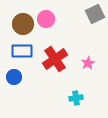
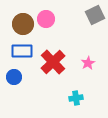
gray square: moved 1 px down
red cross: moved 2 px left, 3 px down; rotated 10 degrees counterclockwise
